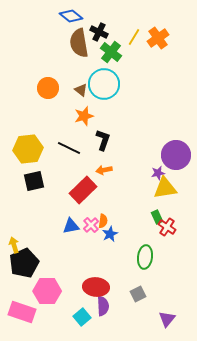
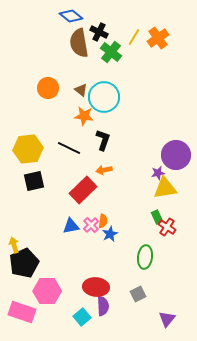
cyan circle: moved 13 px down
orange star: rotated 24 degrees clockwise
